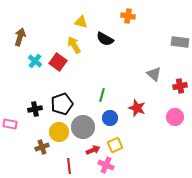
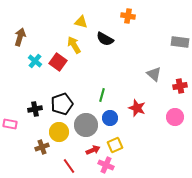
gray circle: moved 3 px right, 2 px up
red line: rotated 28 degrees counterclockwise
